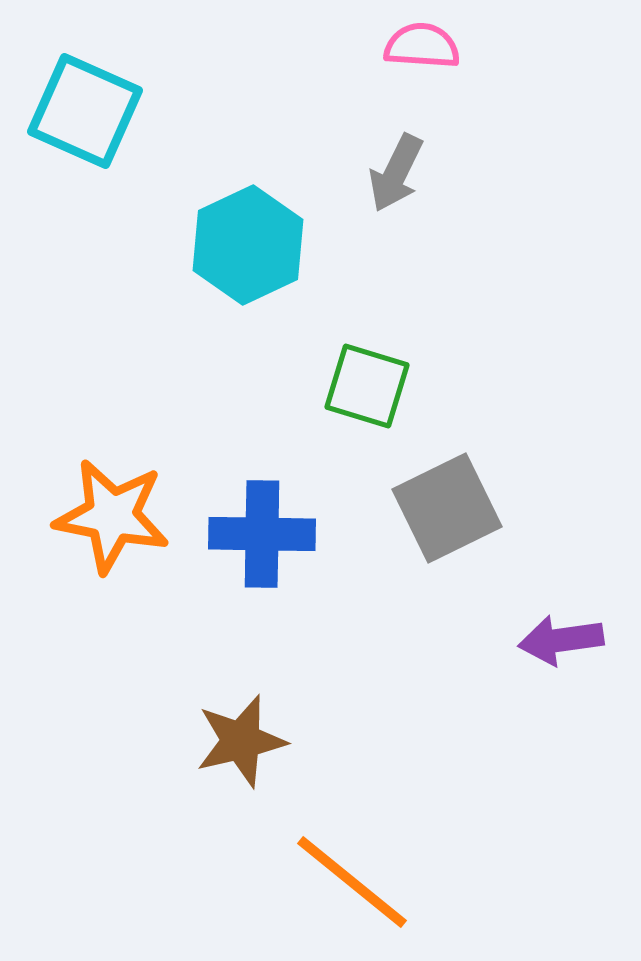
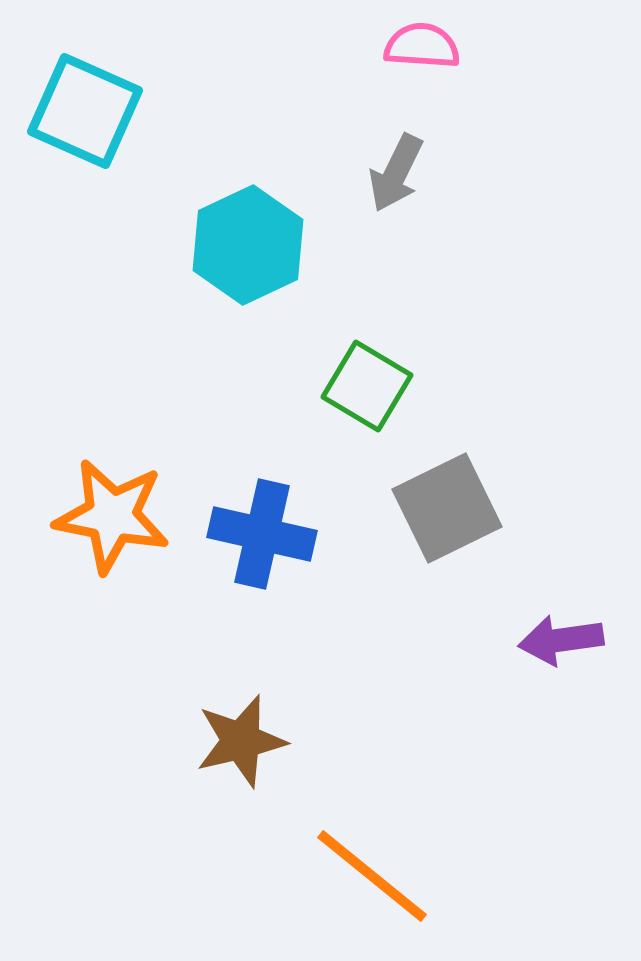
green square: rotated 14 degrees clockwise
blue cross: rotated 12 degrees clockwise
orange line: moved 20 px right, 6 px up
